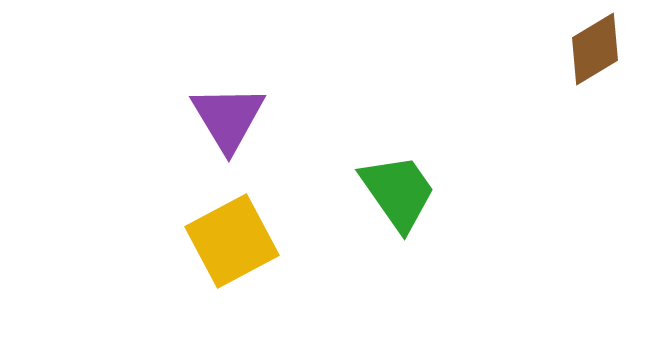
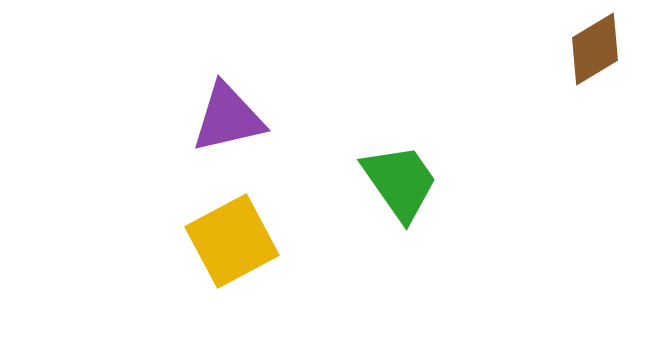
purple triangle: rotated 48 degrees clockwise
green trapezoid: moved 2 px right, 10 px up
